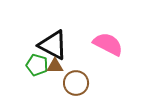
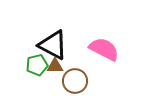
pink semicircle: moved 4 px left, 5 px down
green pentagon: rotated 30 degrees counterclockwise
brown circle: moved 1 px left, 2 px up
